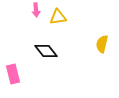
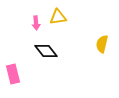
pink arrow: moved 13 px down
